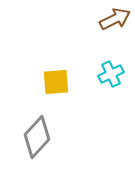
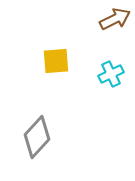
yellow square: moved 21 px up
